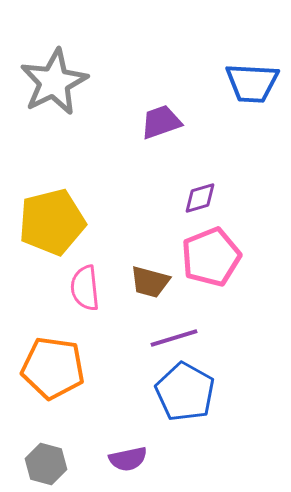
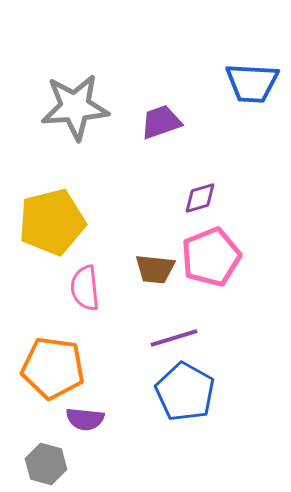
gray star: moved 21 px right, 25 px down; rotated 22 degrees clockwise
brown trapezoid: moved 5 px right, 13 px up; rotated 9 degrees counterclockwise
purple semicircle: moved 43 px left, 40 px up; rotated 18 degrees clockwise
